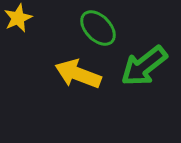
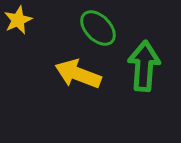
yellow star: moved 2 px down
green arrow: rotated 132 degrees clockwise
